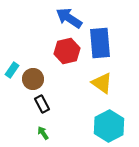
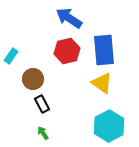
blue rectangle: moved 4 px right, 7 px down
cyan rectangle: moved 1 px left, 14 px up
